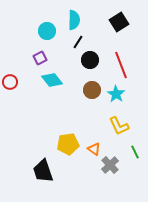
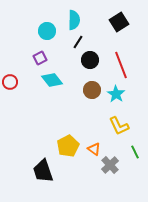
yellow pentagon: moved 2 px down; rotated 20 degrees counterclockwise
